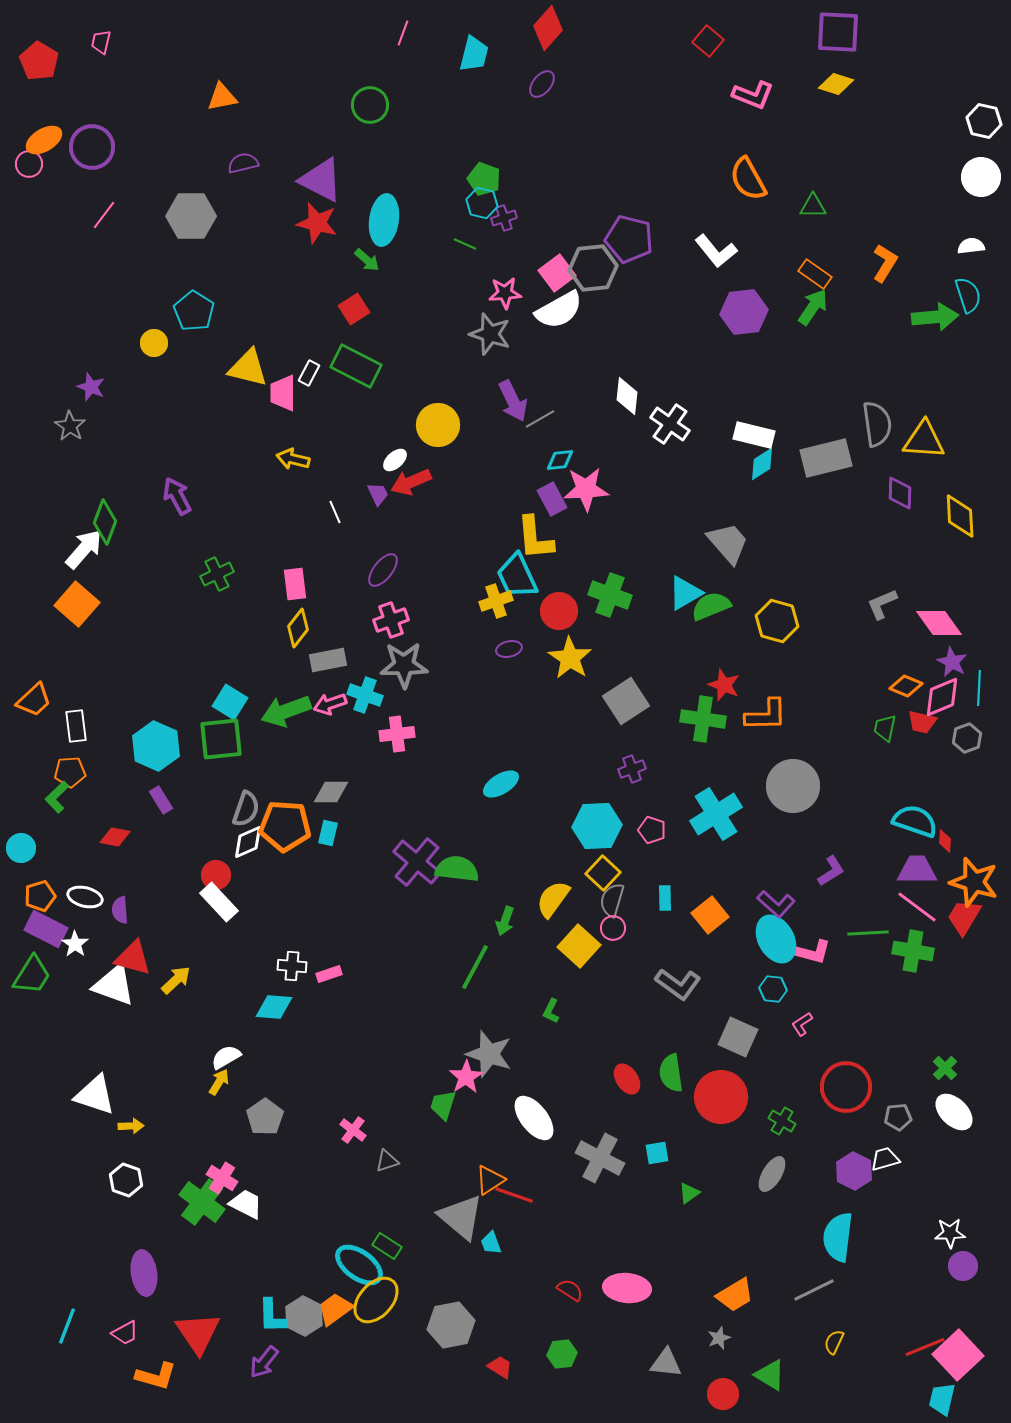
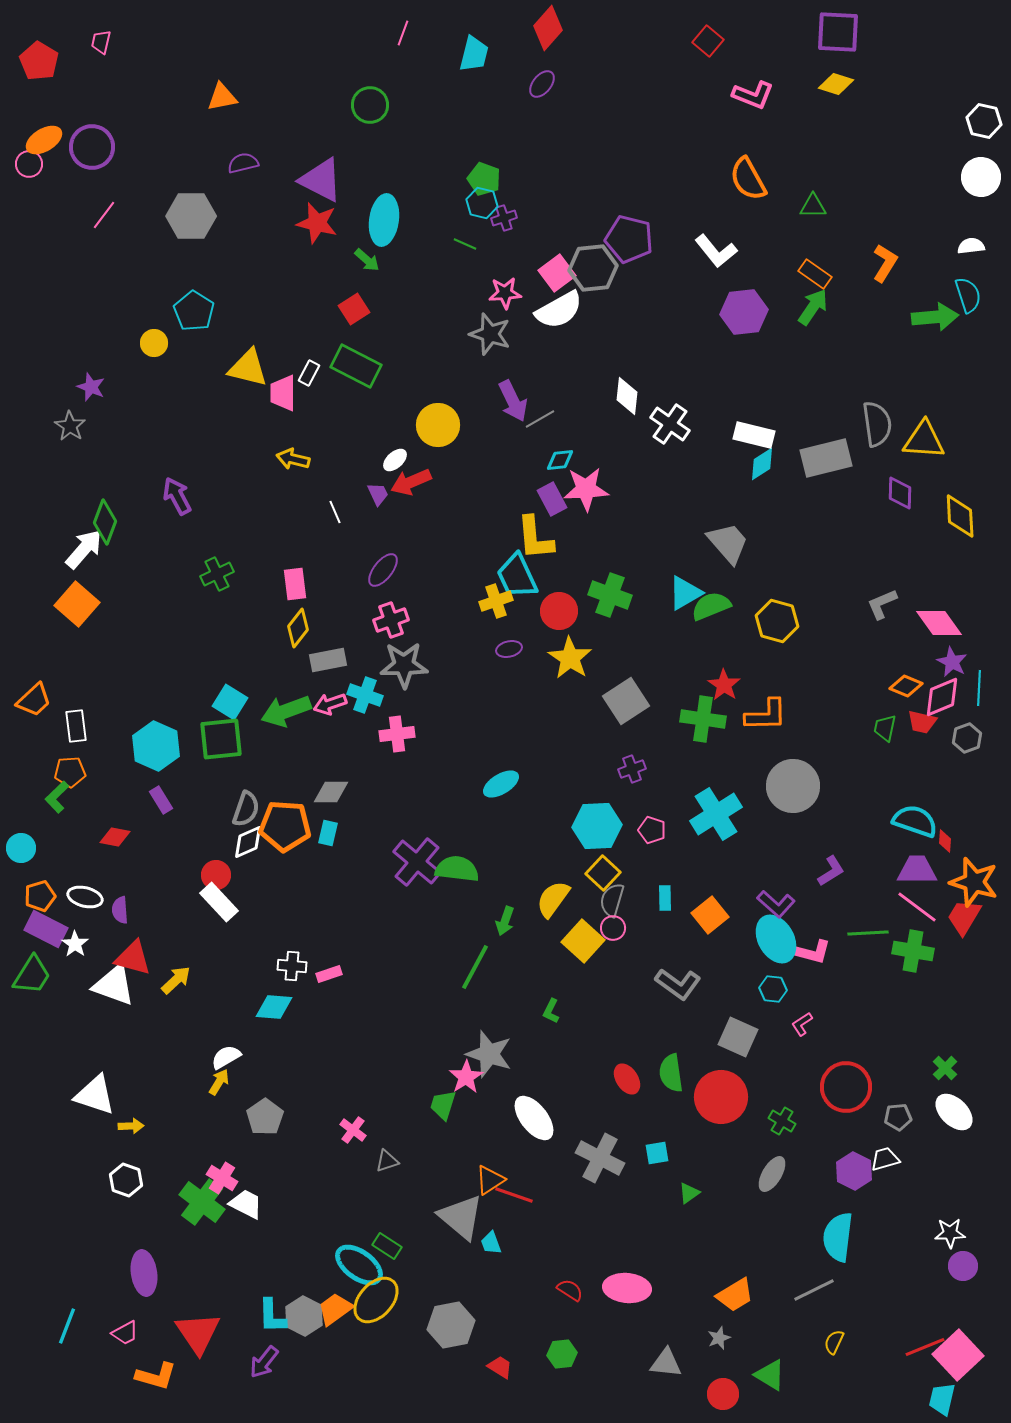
red star at (724, 685): rotated 12 degrees clockwise
yellow square at (579, 946): moved 4 px right, 5 px up
